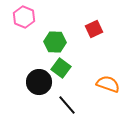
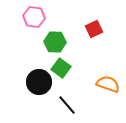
pink hexagon: moved 10 px right; rotated 15 degrees counterclockwise
